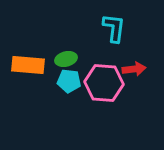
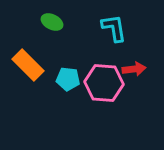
cyan L-shape: rotated 16 degrees counterclockwise
green ellipse: moved 14 px left, 37 px up; rotated 40 degrees clockwise
orange rectangle: rotated 40 degrees clockwise
cyan pentagon: moved 1 px left, 2 px up
